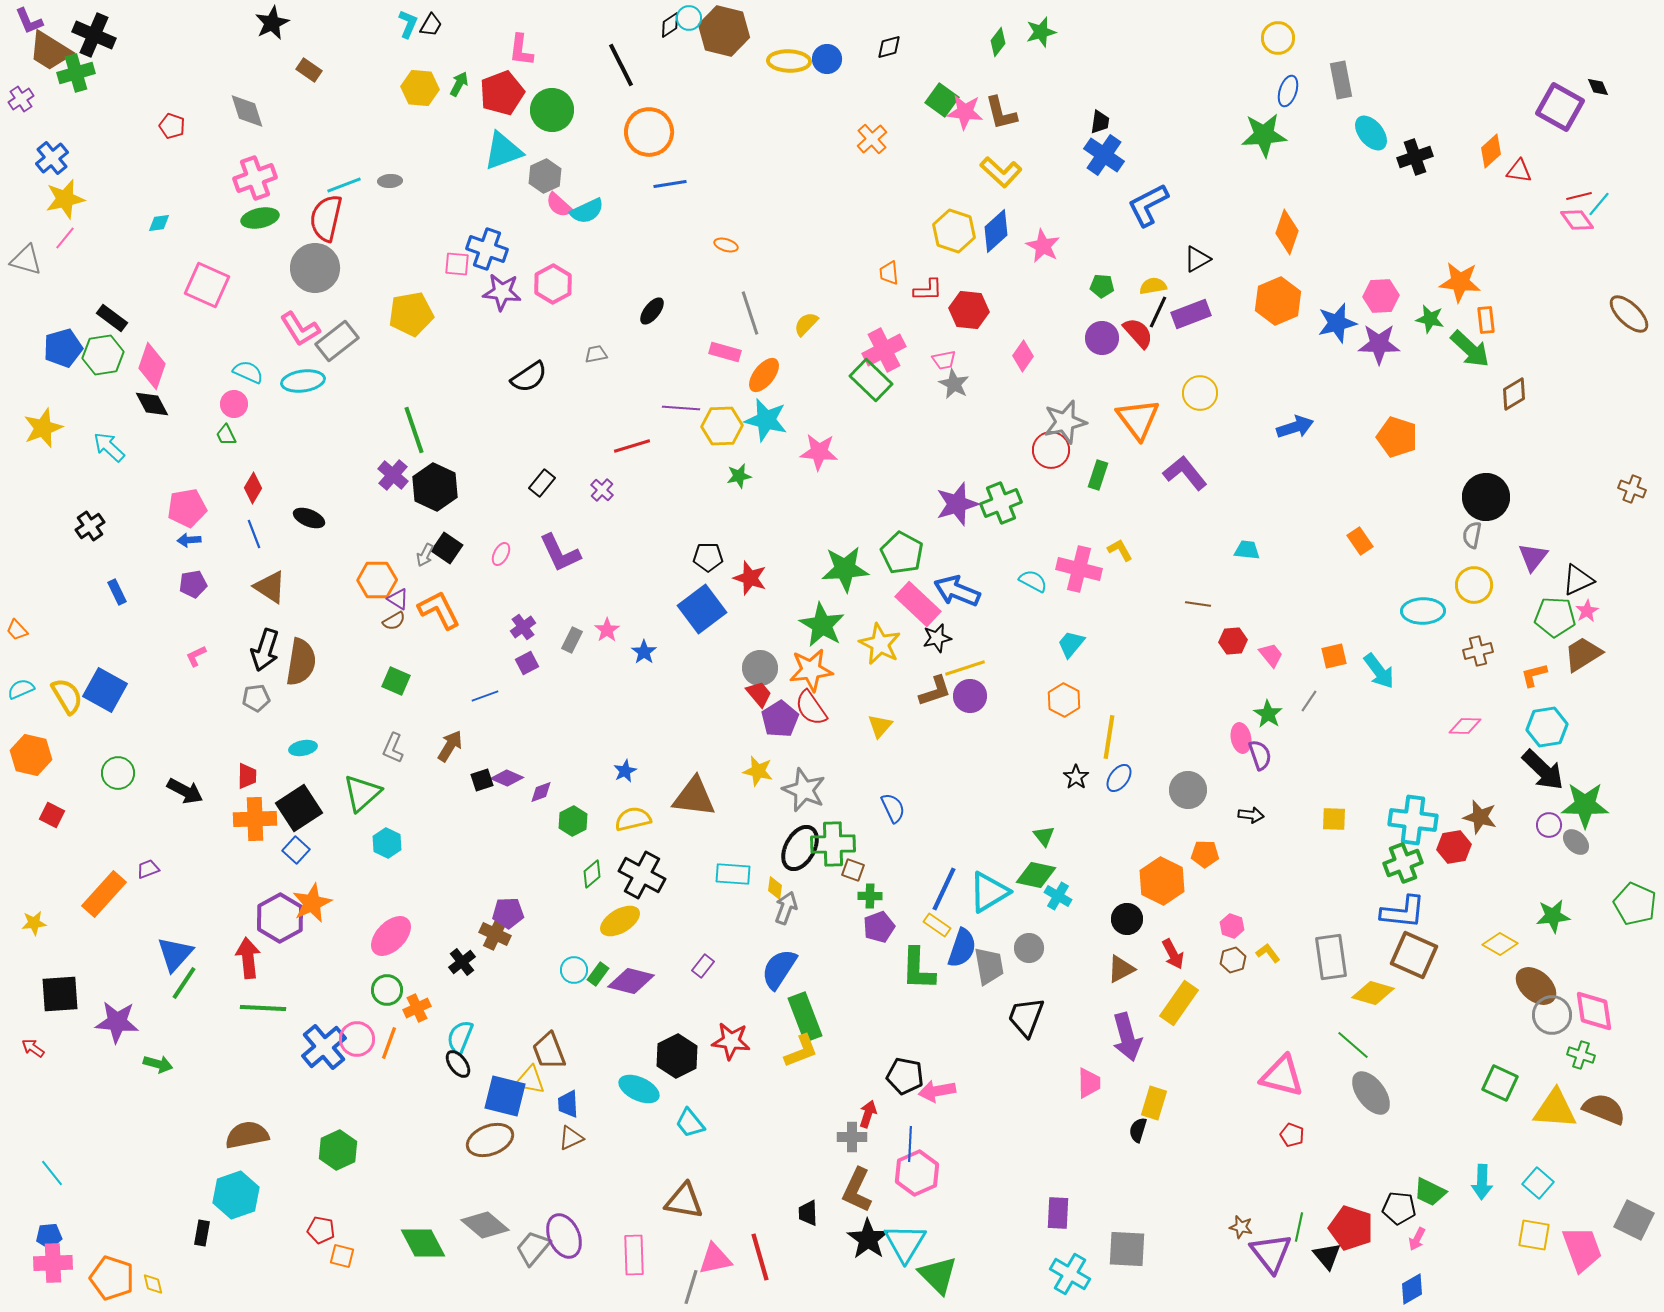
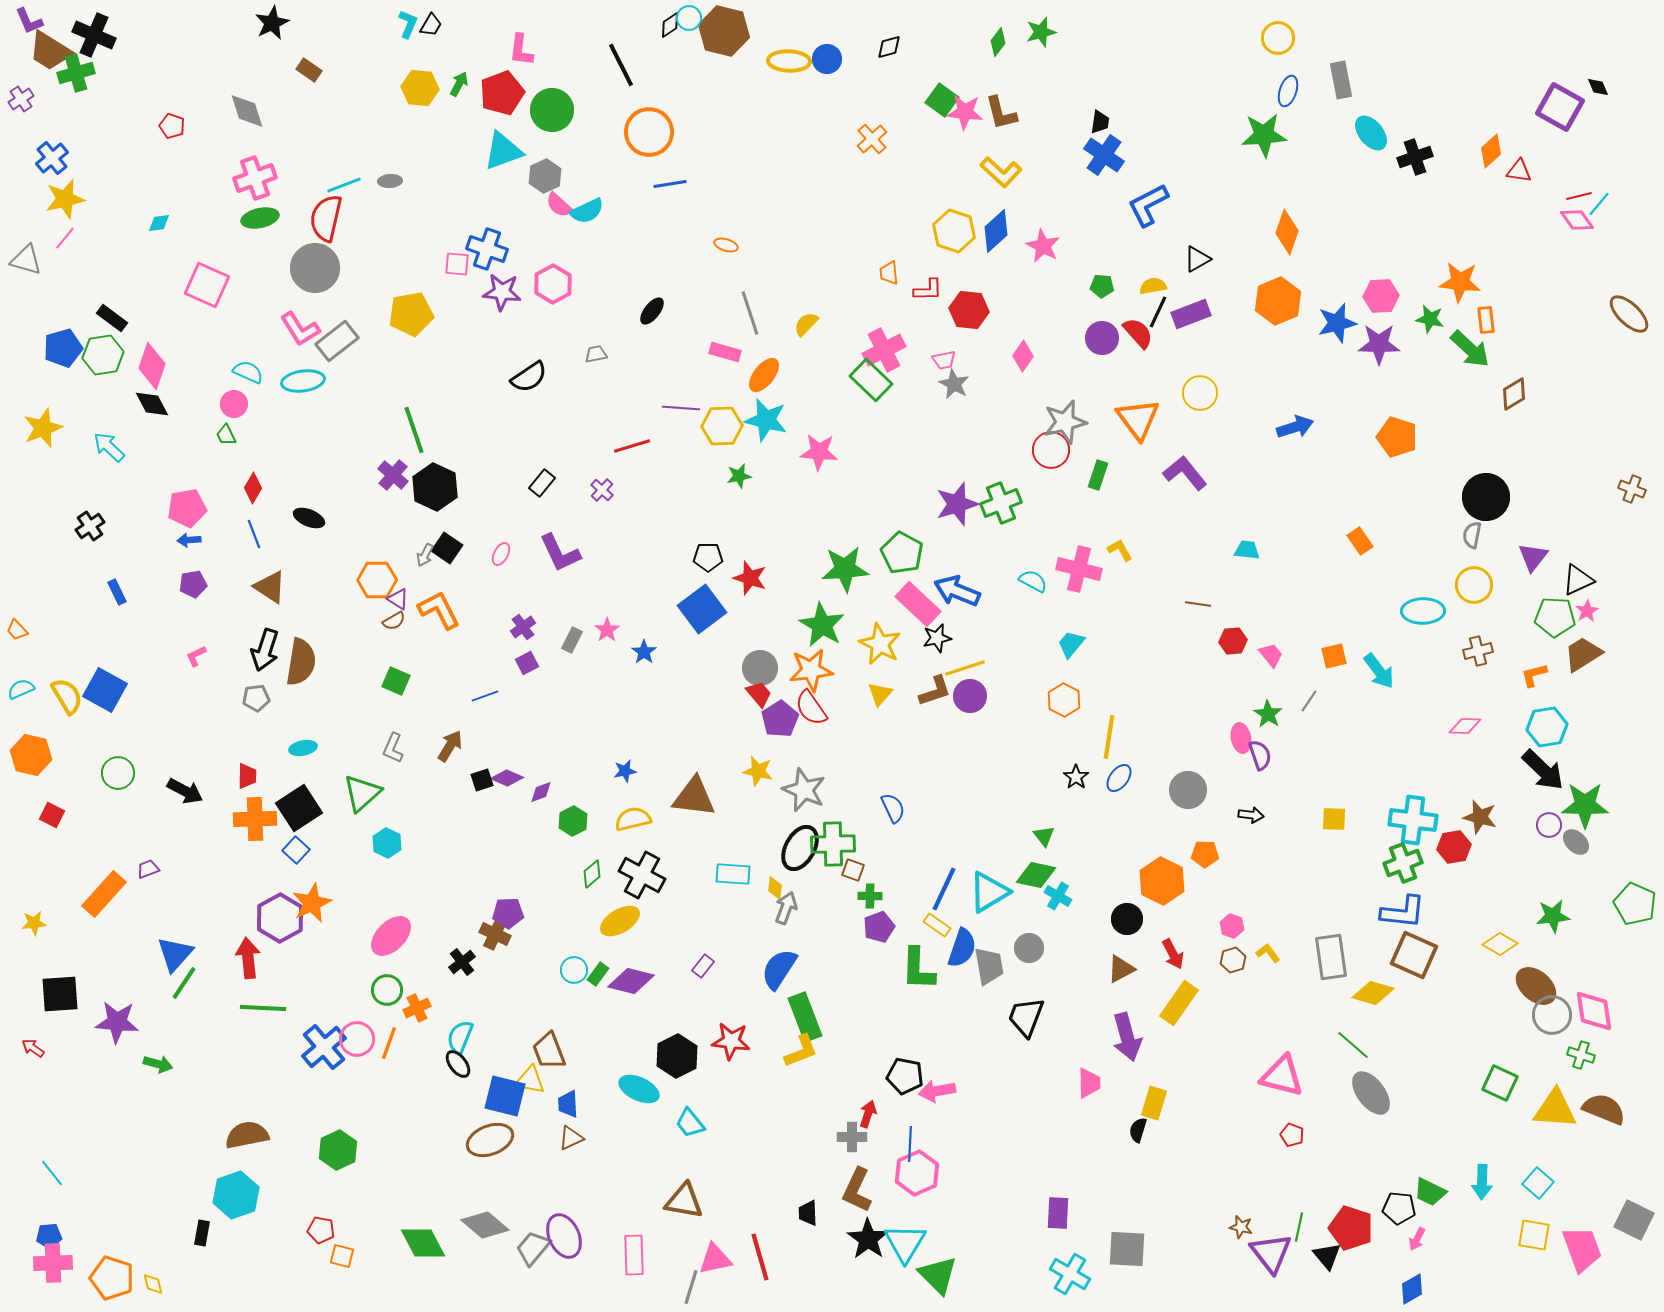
yellow triangle at (880, 726): moved 32 px up
blue star at (625, 771): rotated 15 degrees clockwise
